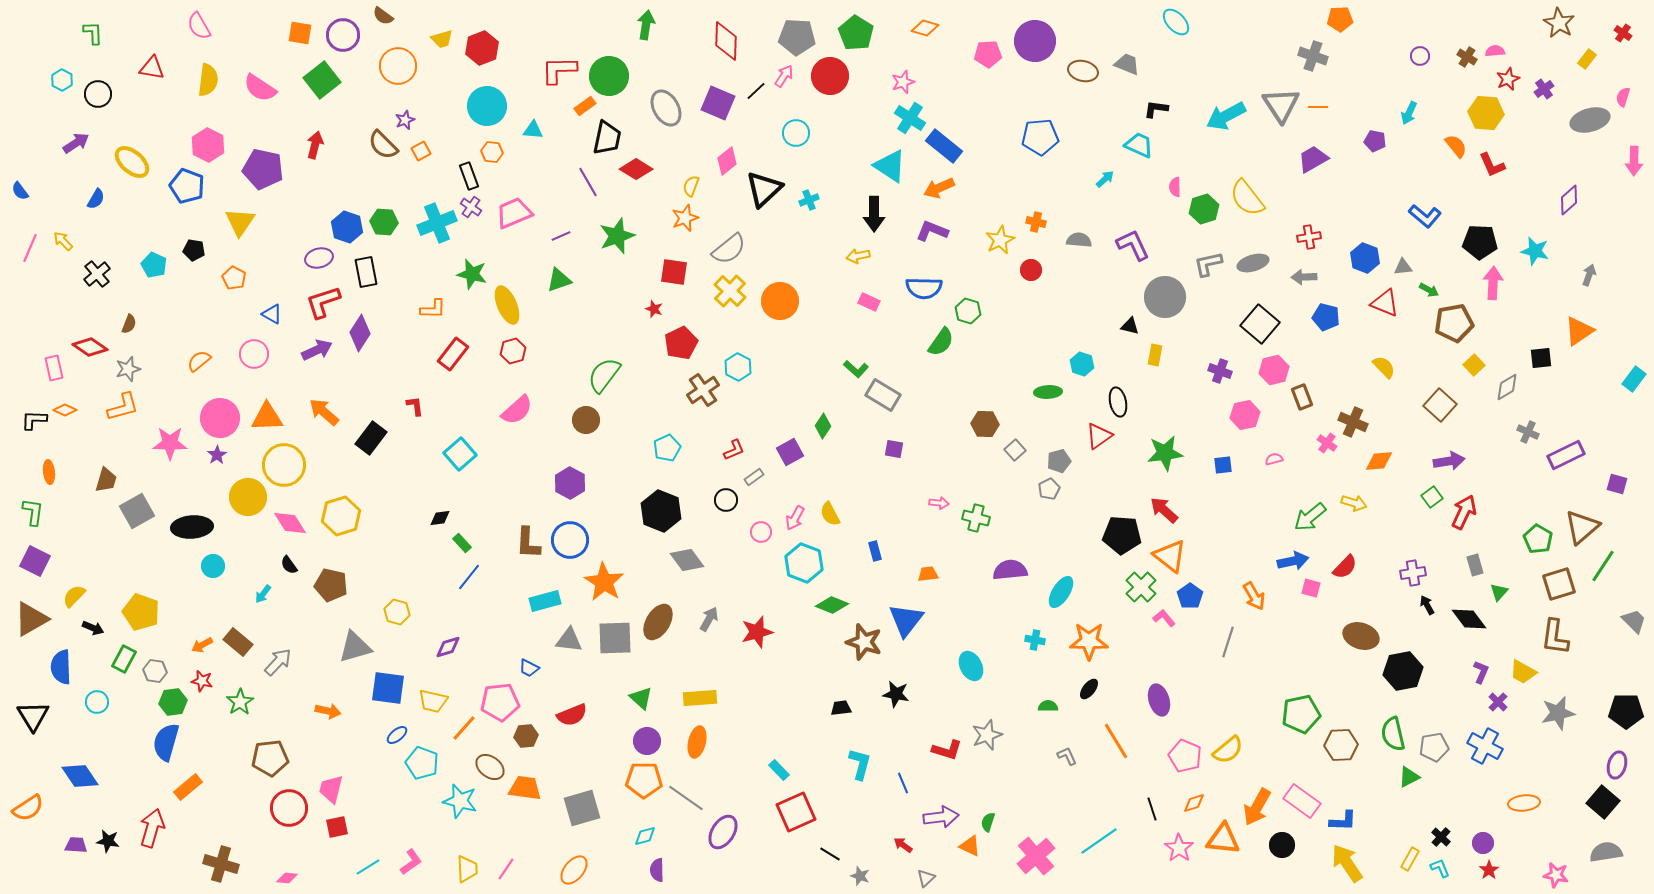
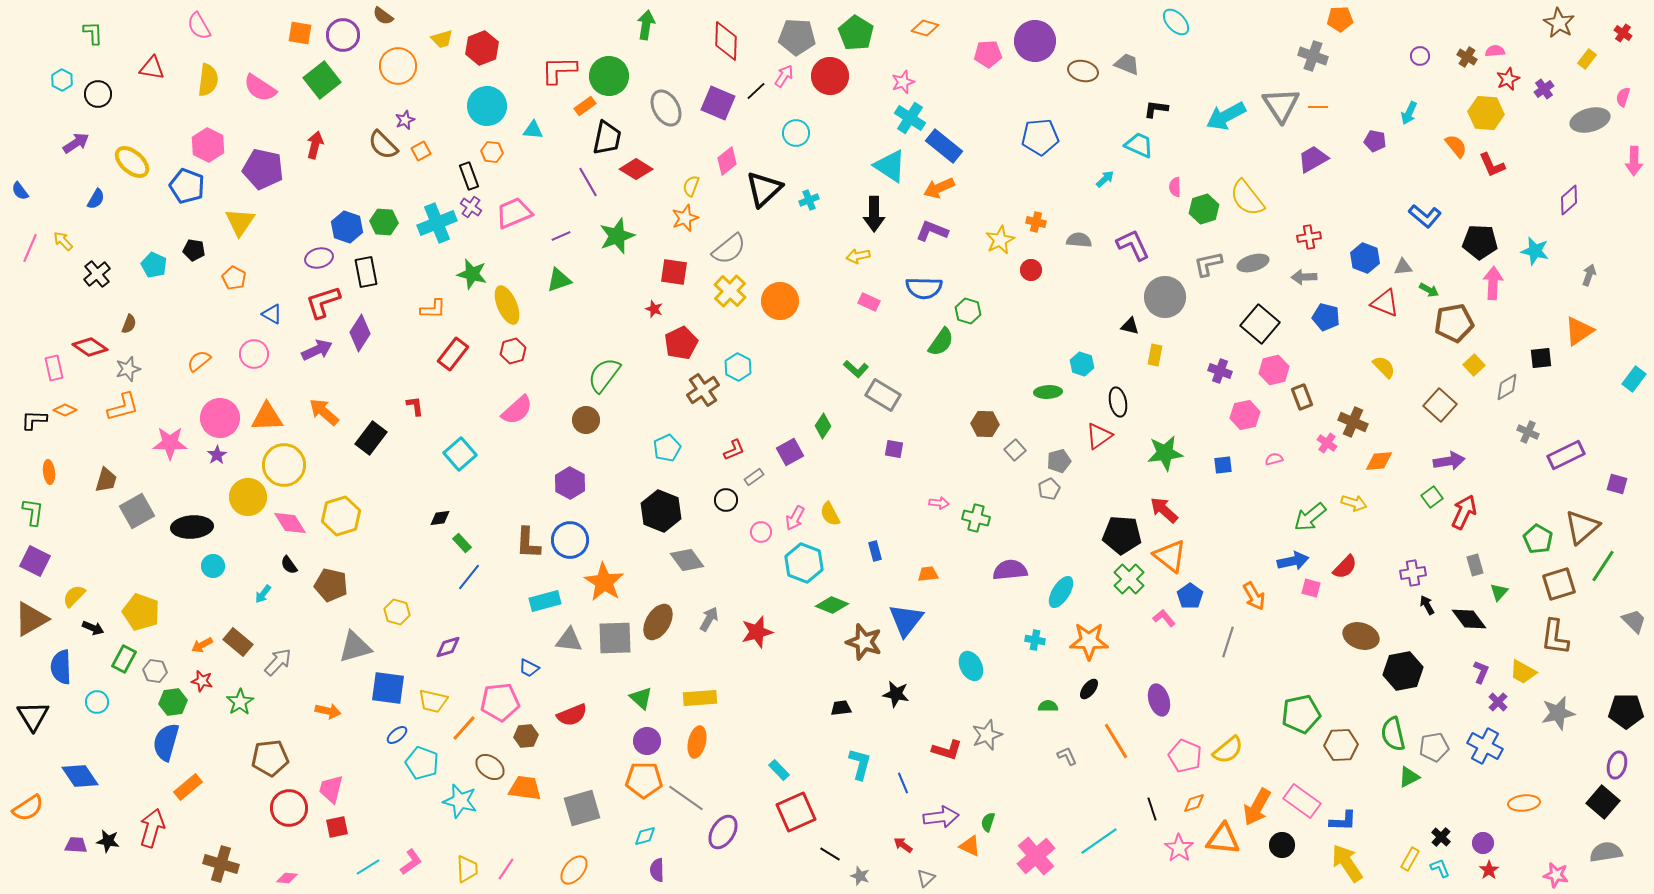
green cross at (1141, 587): moved 12 px left, 8 px up
